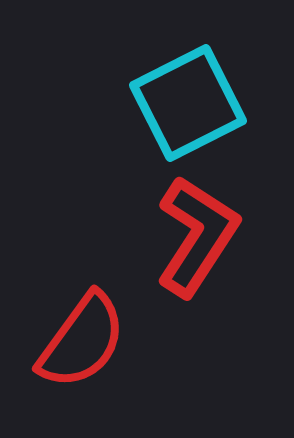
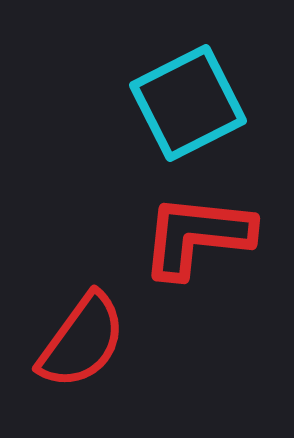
red L-shape: rotated 117 degrees counterclockwise
